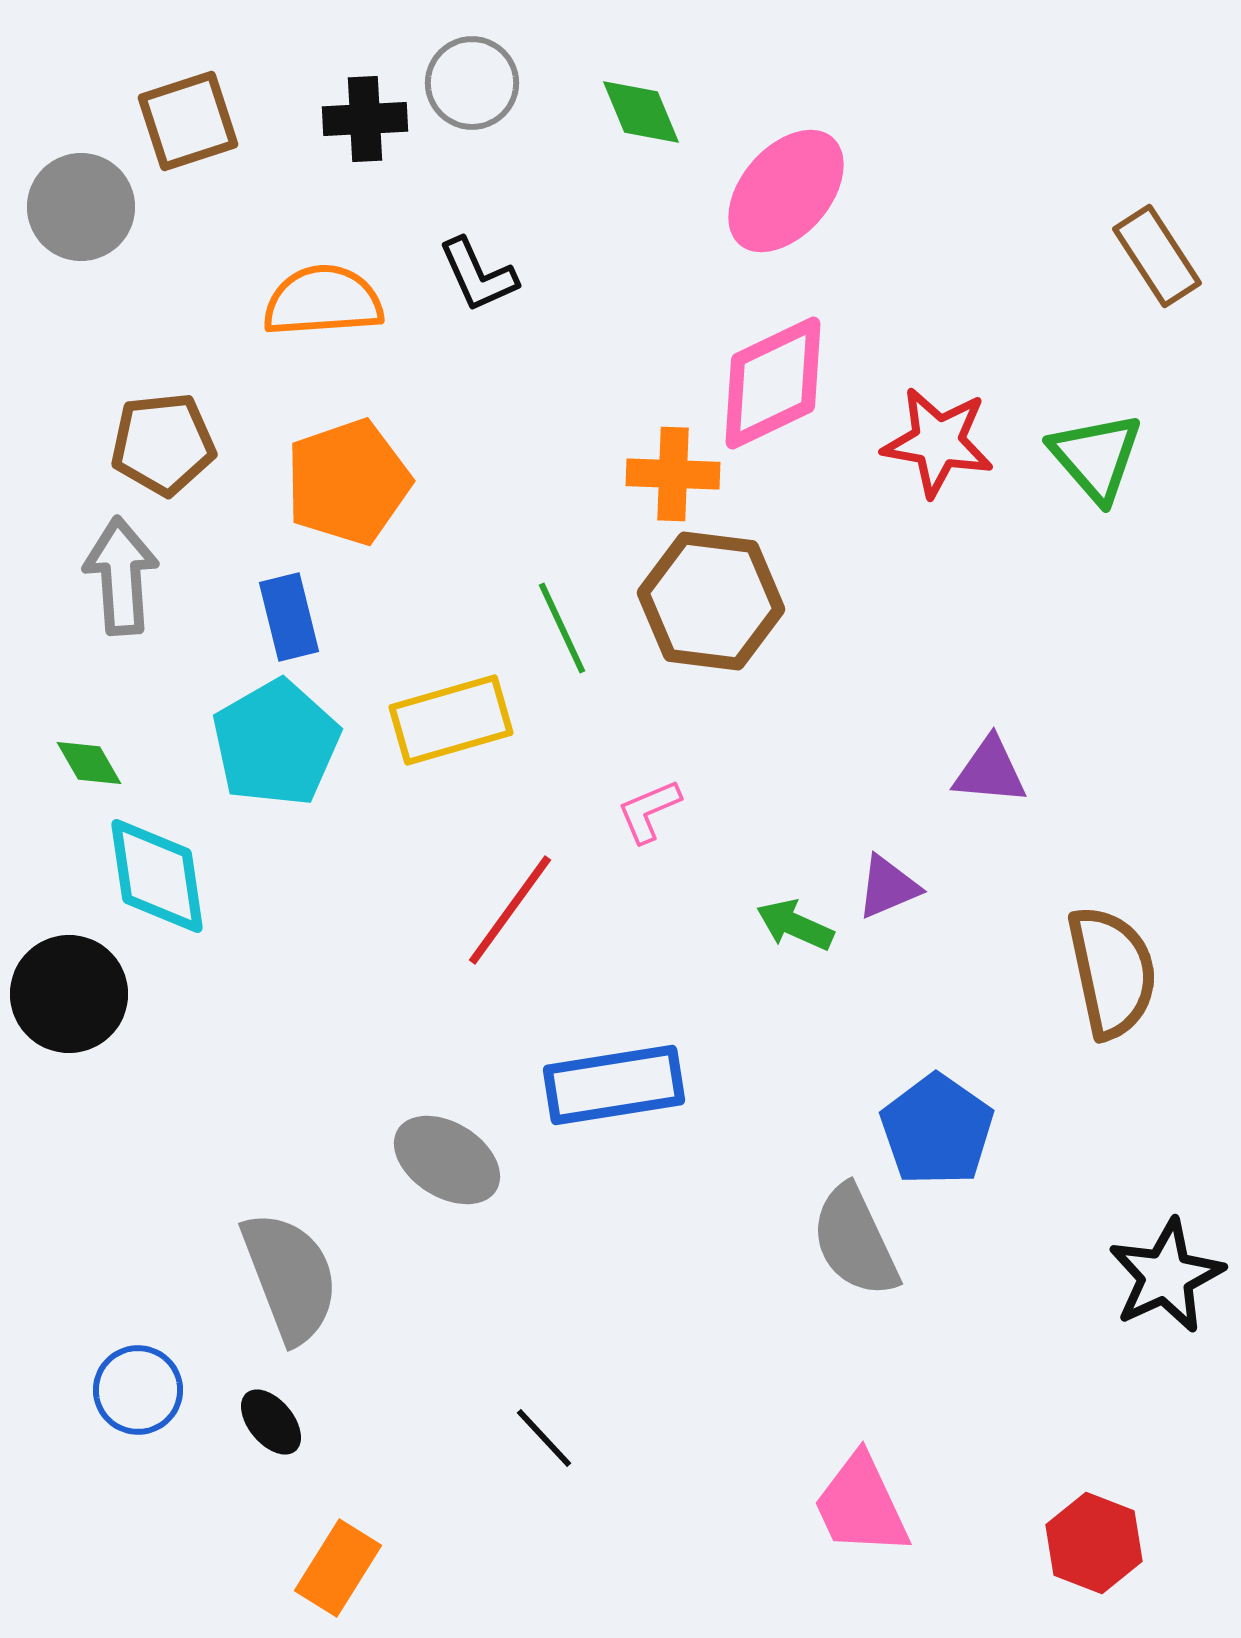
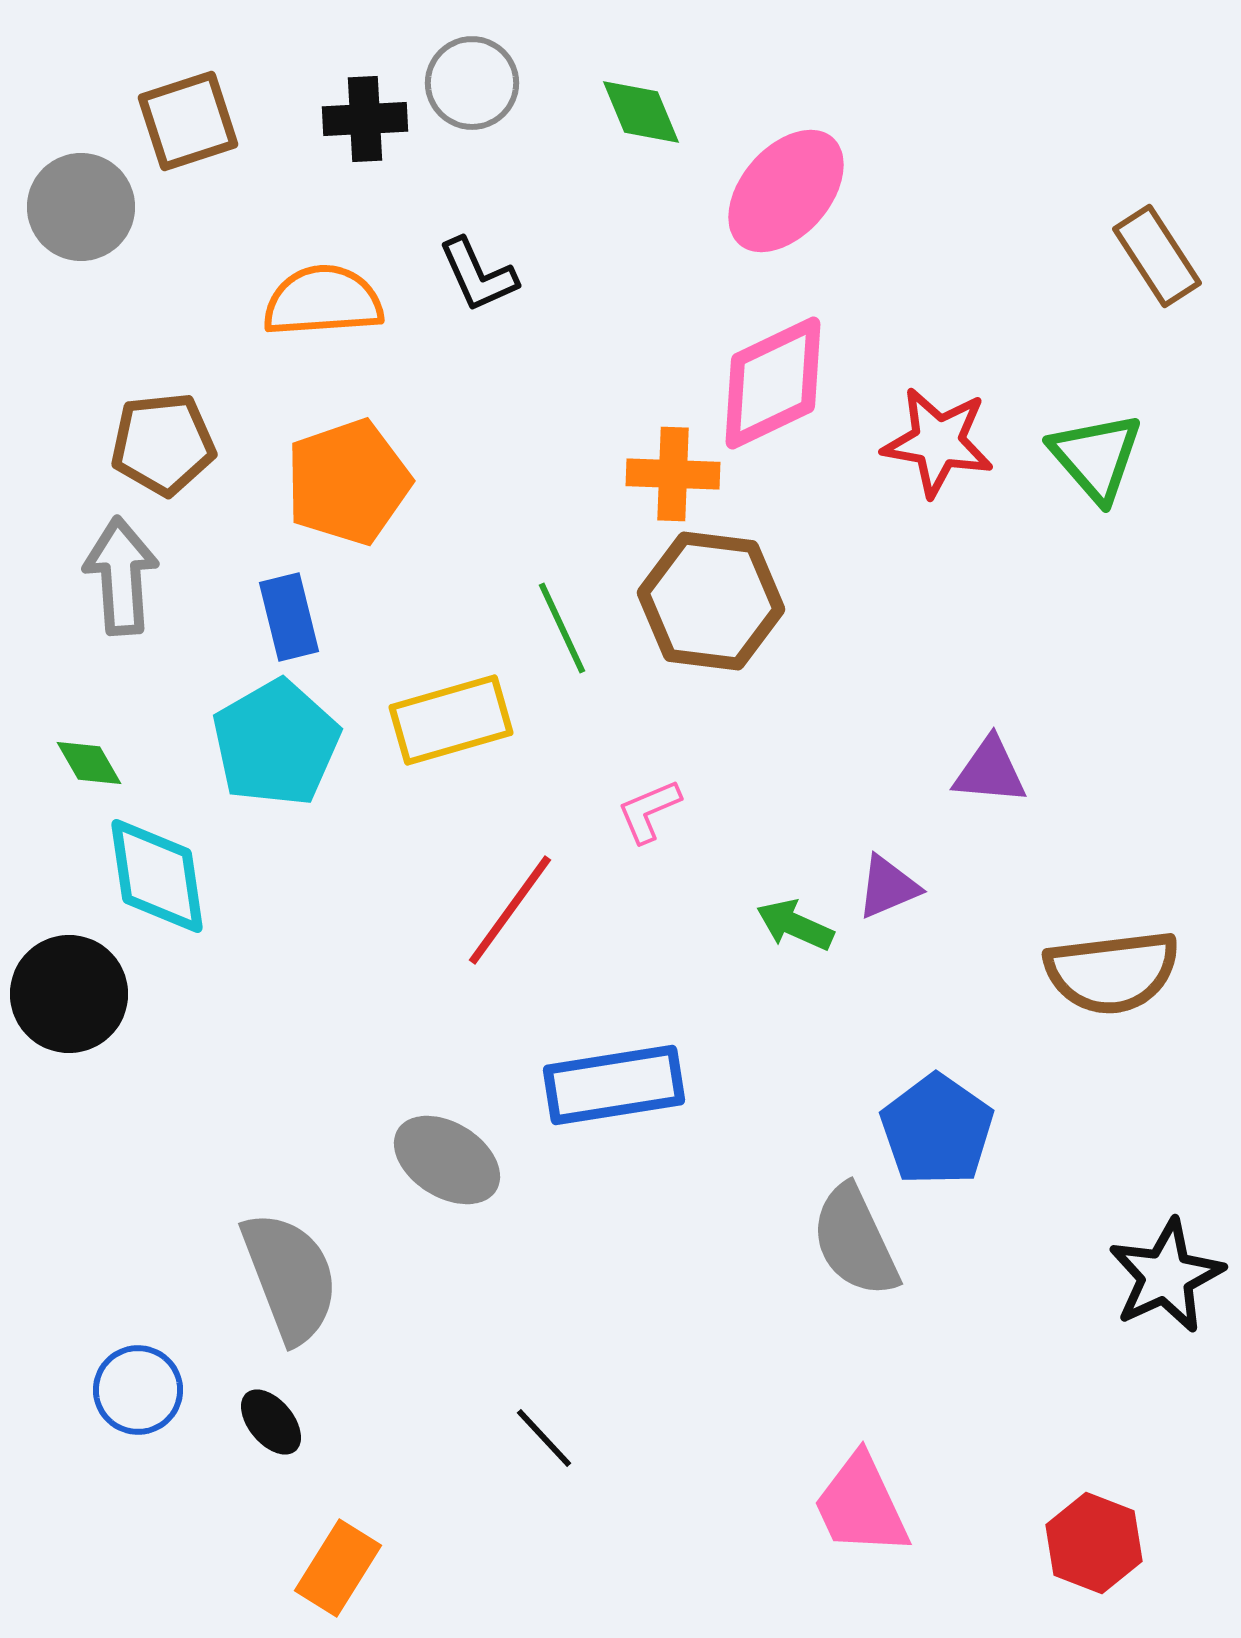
brown semicircle at (1112, 972): rotated 95 degrees clockwise
